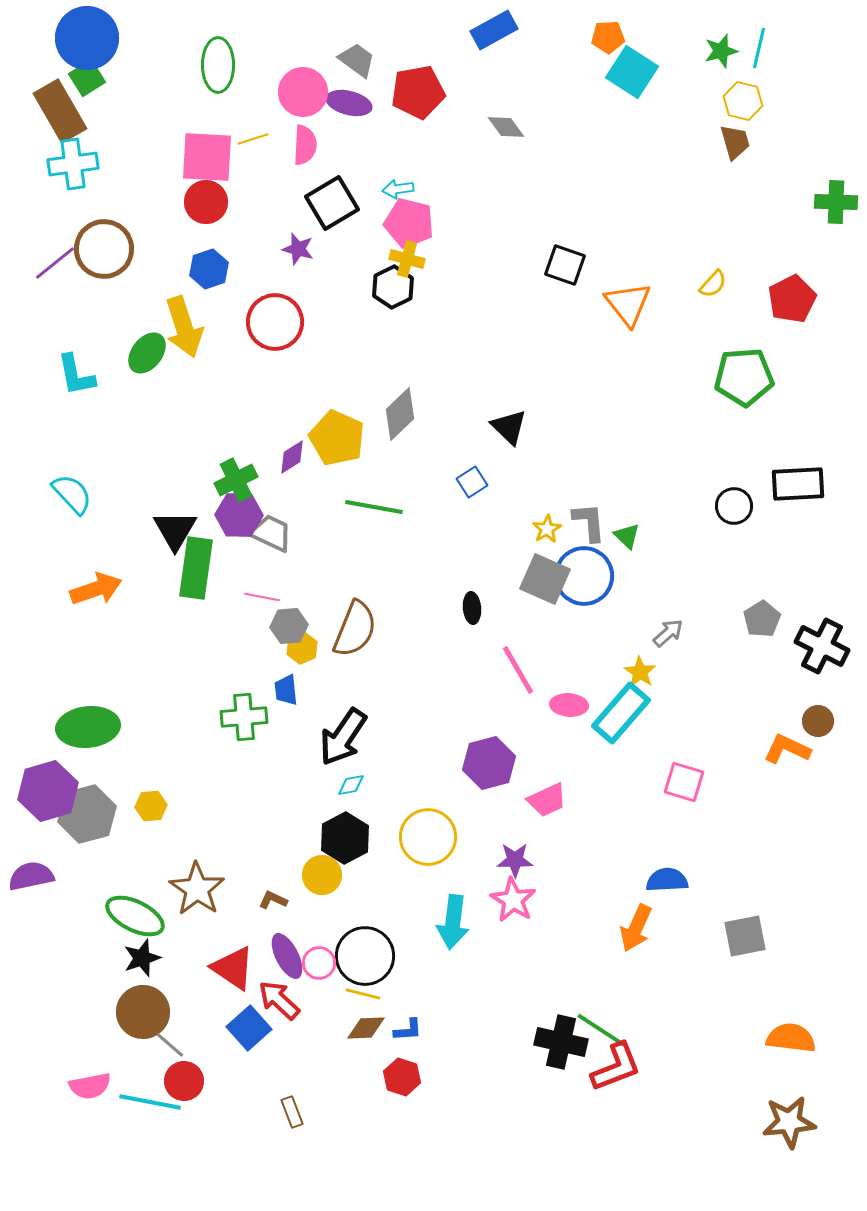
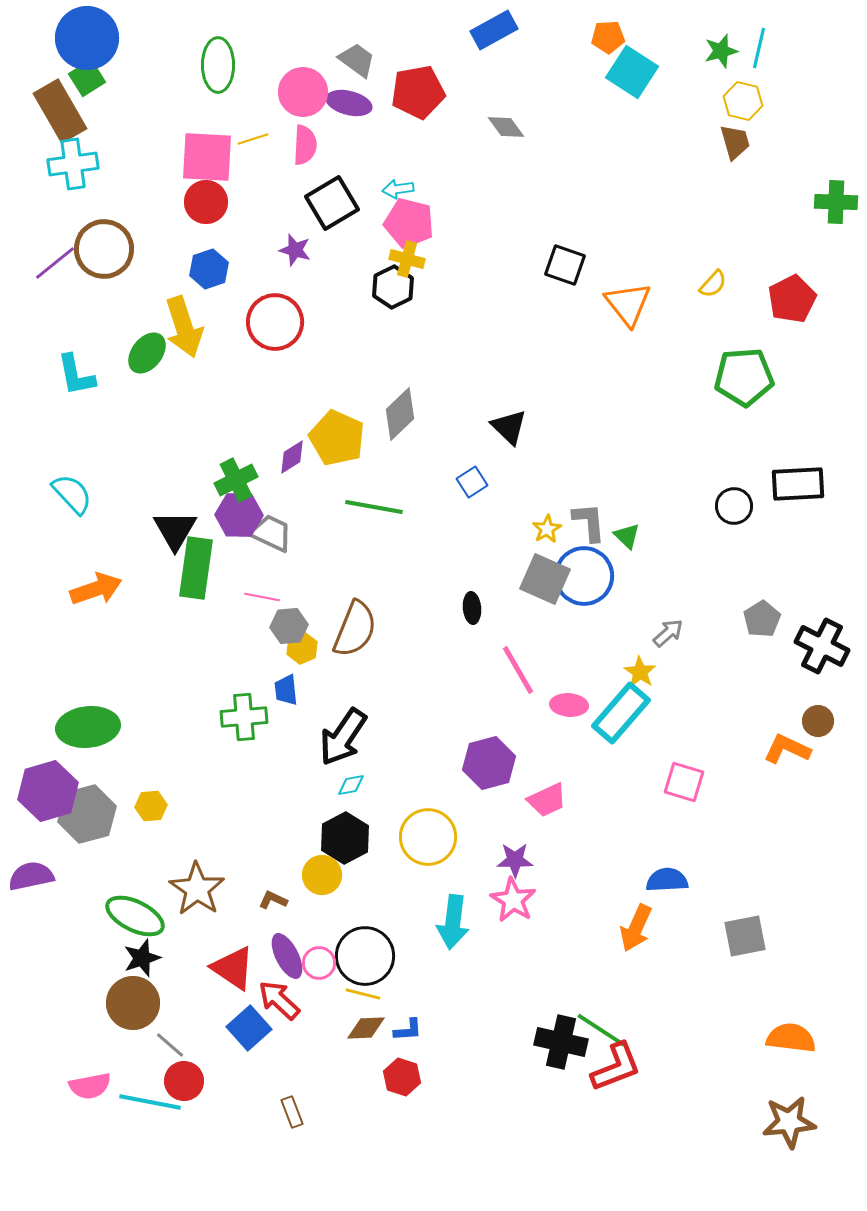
purple star at (298, 249): moved 3 px left, 1 px down
brown circle at (143, 1012): moved 10 px left, 9 px up
